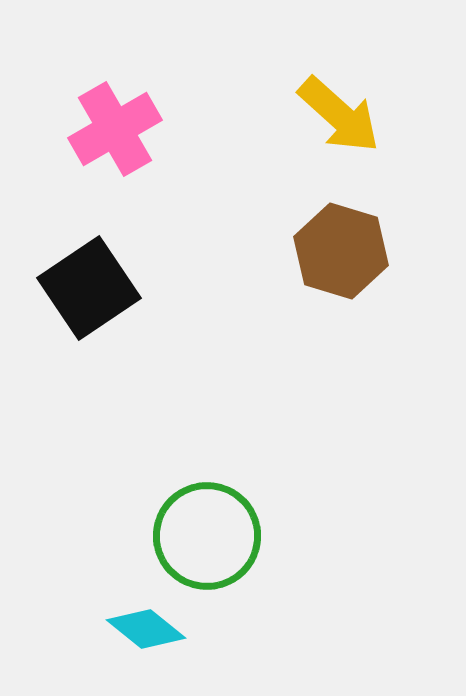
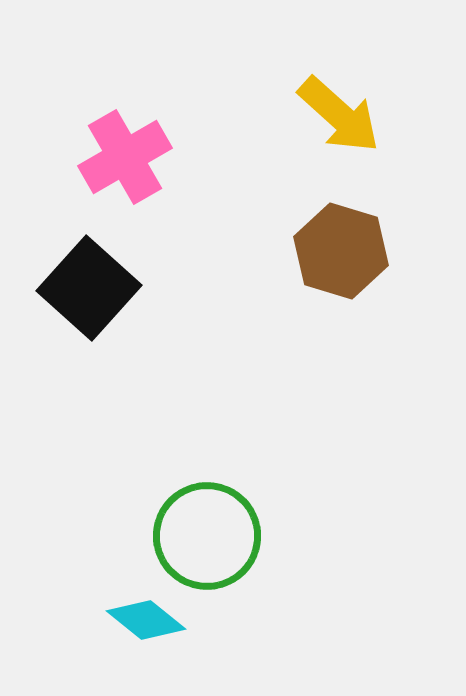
pink cross: moved 10 px right, 28 px down
black square: rotated 14 degrees counterclockwise
cyan diamond: moved 9 px up
